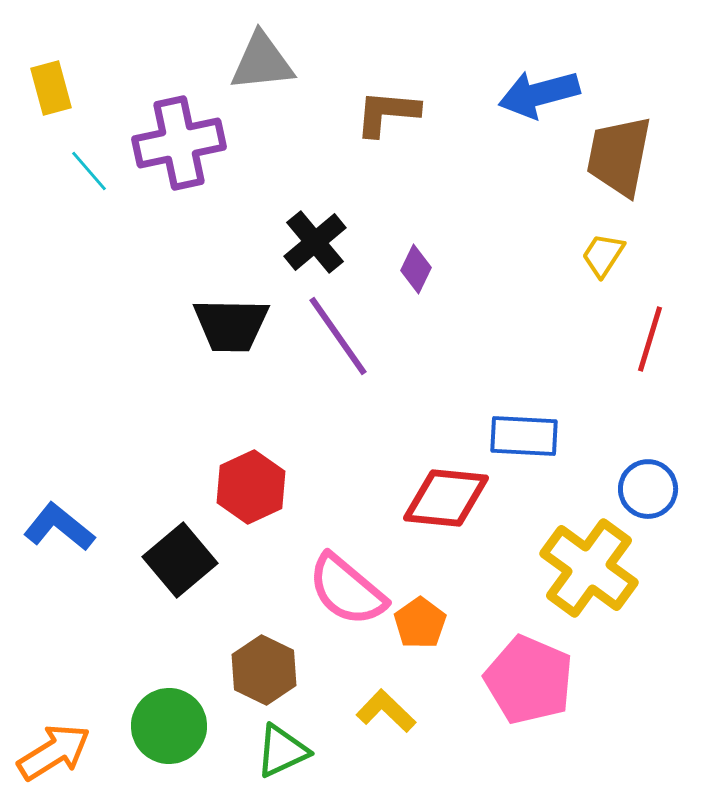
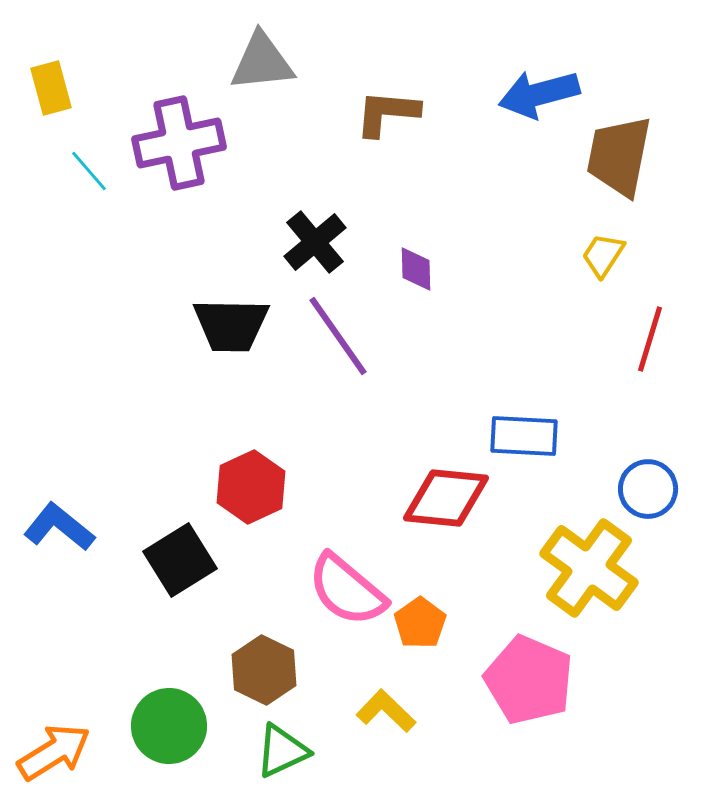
purple diamond: rotated 27 degrees counterclockwise
black square: rotated 8 degrees clockwise
